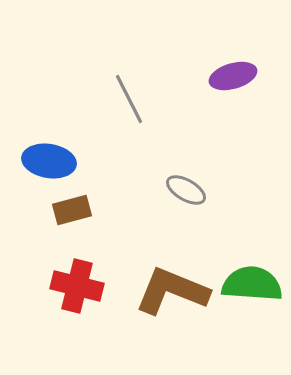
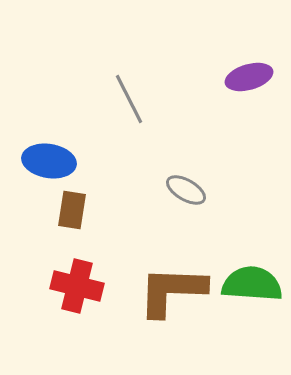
purple ellipse: moved 16 px right, 1 px down
brown rectangle: rotated 66 degrees counterclockwise
brown L-shape: rotated 20 degrees counterclockwise
